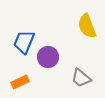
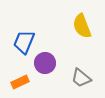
yellow semicircle: moved 5 px left
purple circle: moved 3 px left, 6 px down
